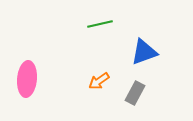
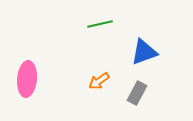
gray rectangle: moved 2 px right
